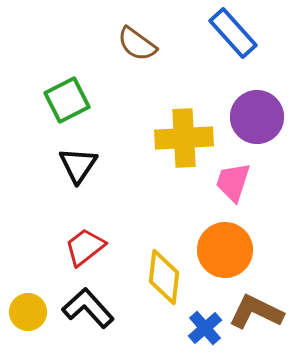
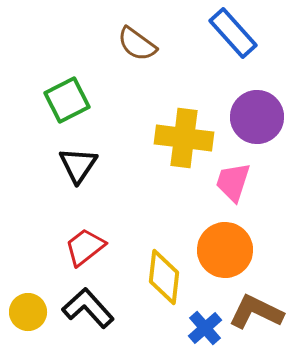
yellow cross: rotated 10 degrees clockwise
